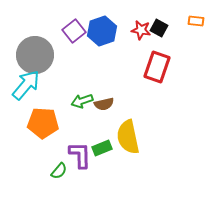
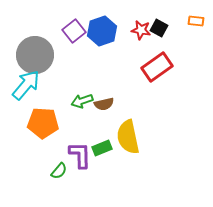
red rectangle: rotated 36 degrees clockwise
